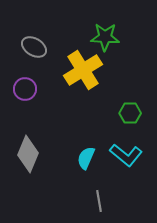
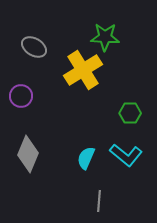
purple circle: moved 4 px left, 7 px down
gray line: rotated 15 degrees clockwise
